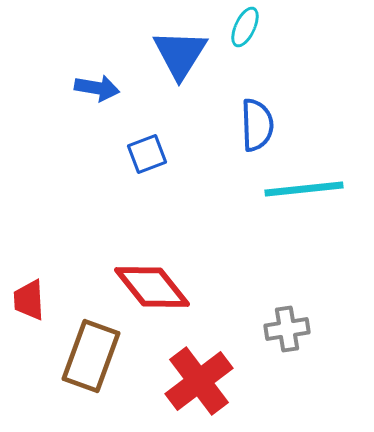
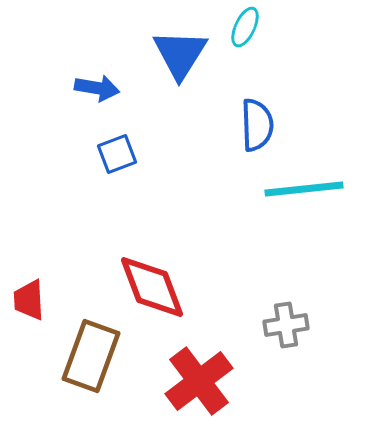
blue square: moved 30 px left
red diamond: rotated 18 degrees clockwise
gray cross: moved 1 px left, 4 px up
